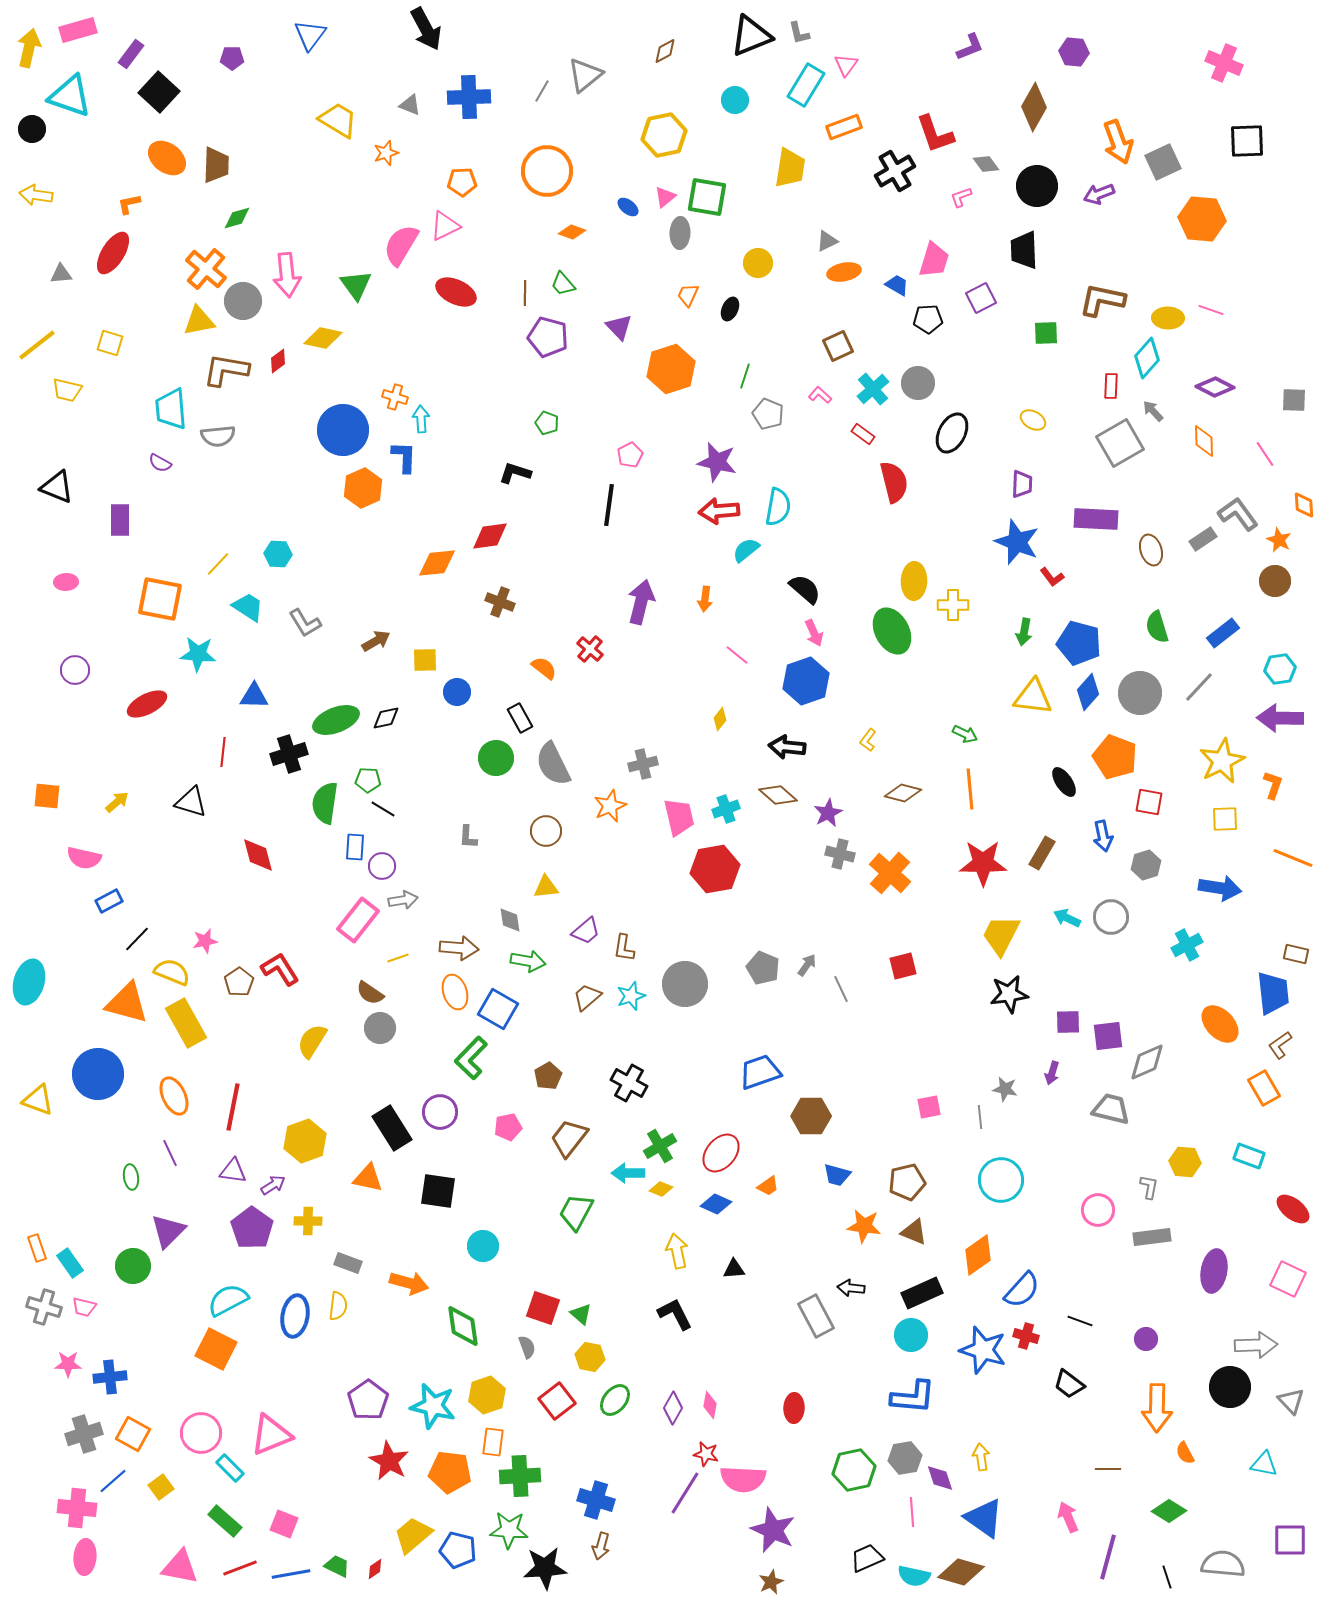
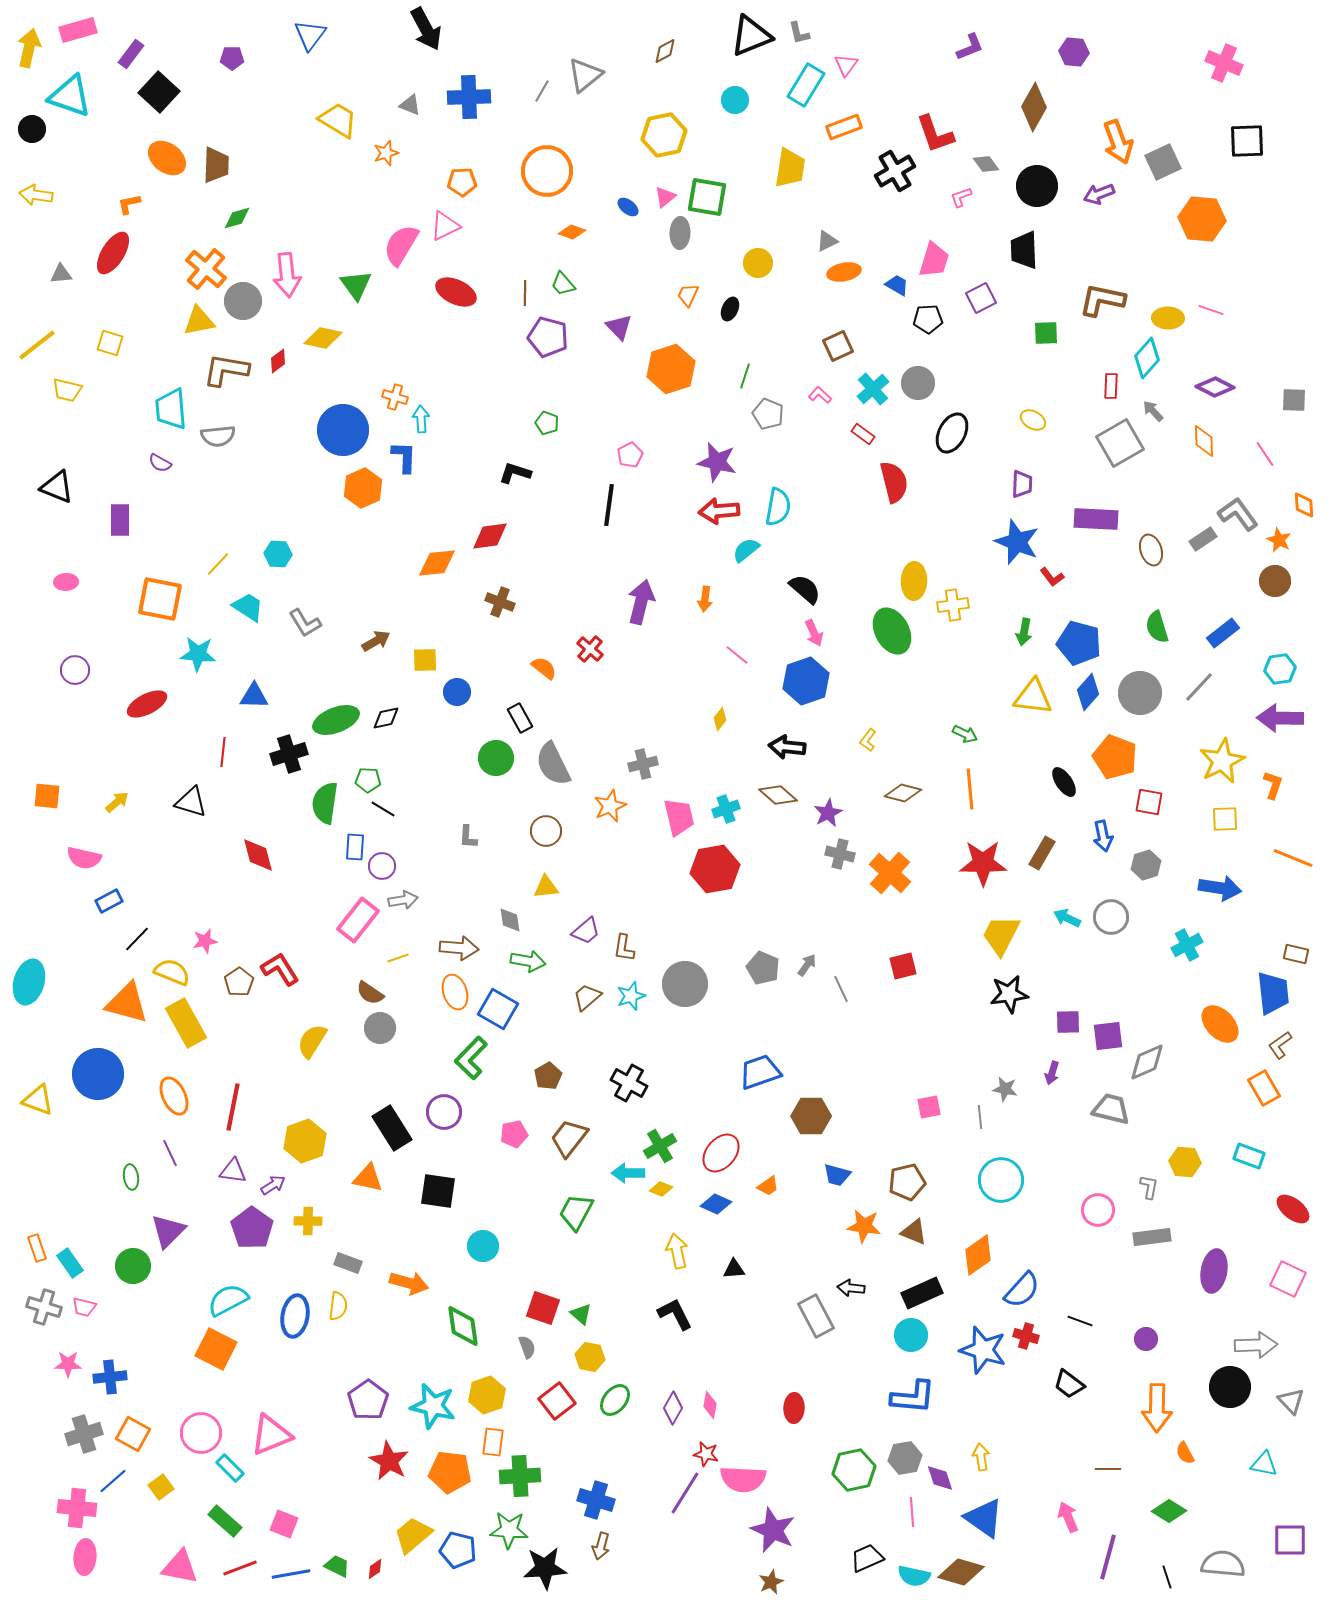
yellow cross at (953, 605): rotated 8 degrees counterclockwise
purple circle at (440, 1112): moved 4 px right
pink pentagon at (508, 1127): moved 6 px right, 7 px down
